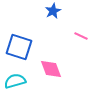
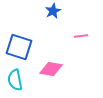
pink line: rotated 32 degrees counterclockwise
pink diamond: rotated 60 degrees counterclockwise
cyan semicircle: moved 1 px up; rotated 85 degrees counterclockwise
